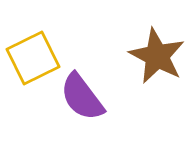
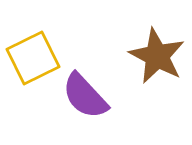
purple semicircle: moved 3 px right, 1 px up; rotated 6 degrees counterclockwise
